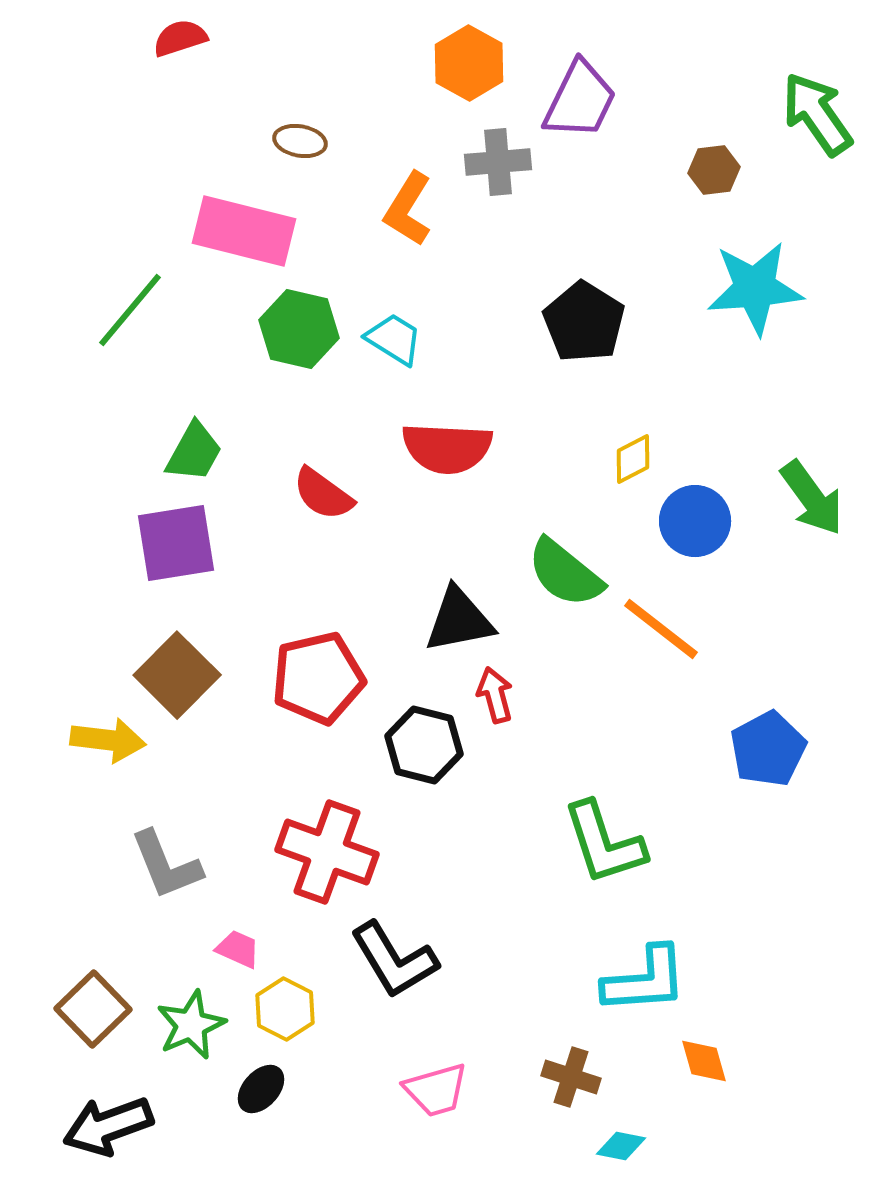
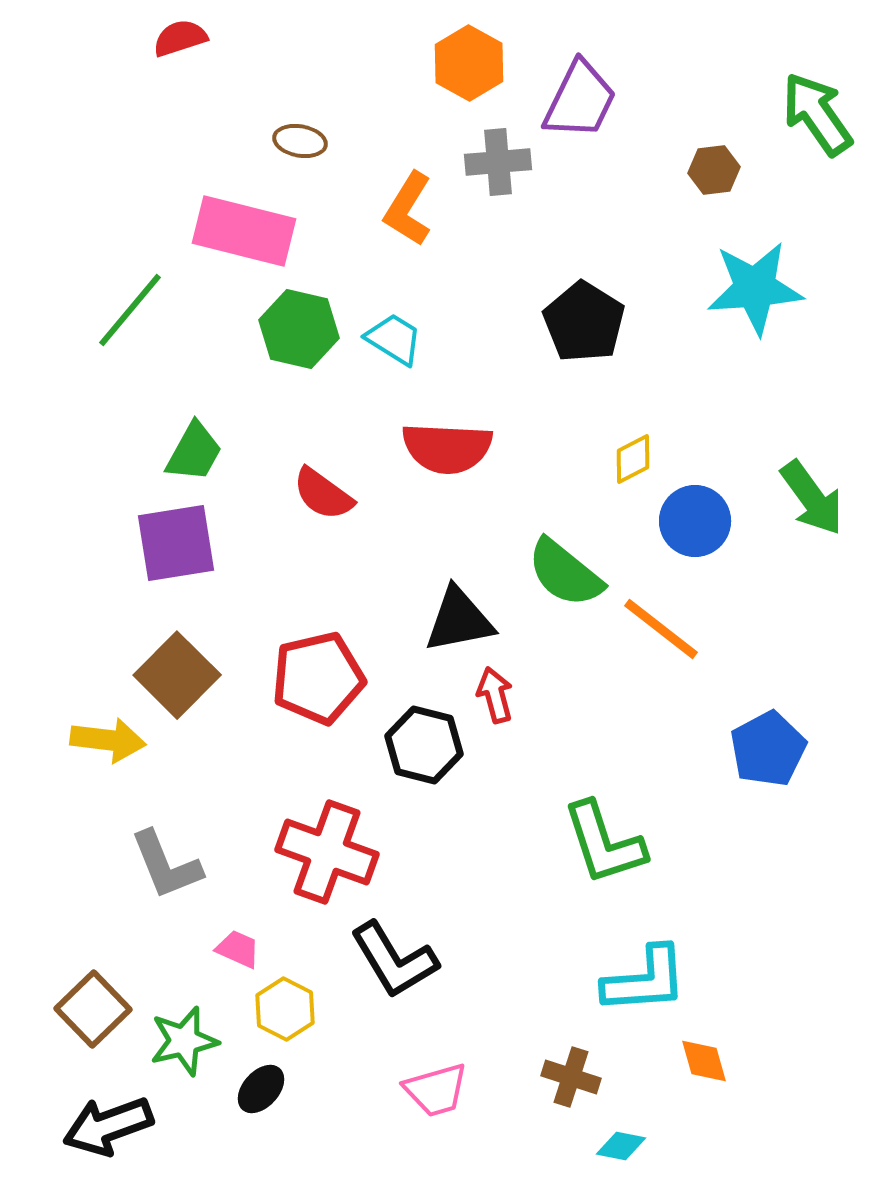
green star at (191, 1025): moved 7 px left, 16 px down; rotated 10 degrees clockwise
